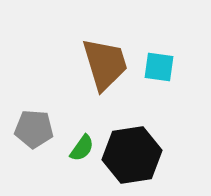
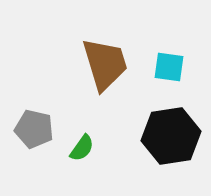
cyan square: moved 10 px right
gray pentagon: rotated 9 degrees clockwise
black hexagon: moved 39 px right, 19 px up
